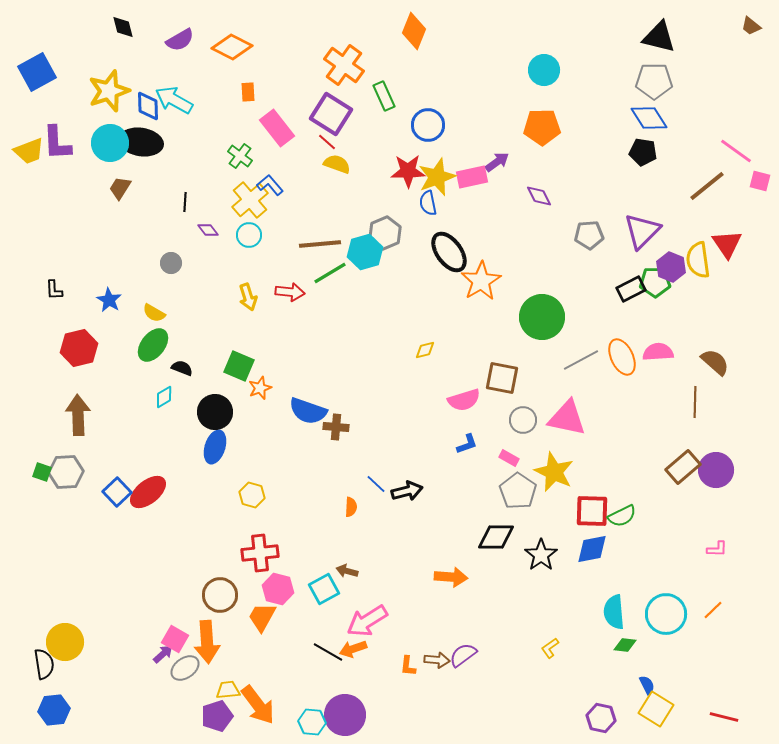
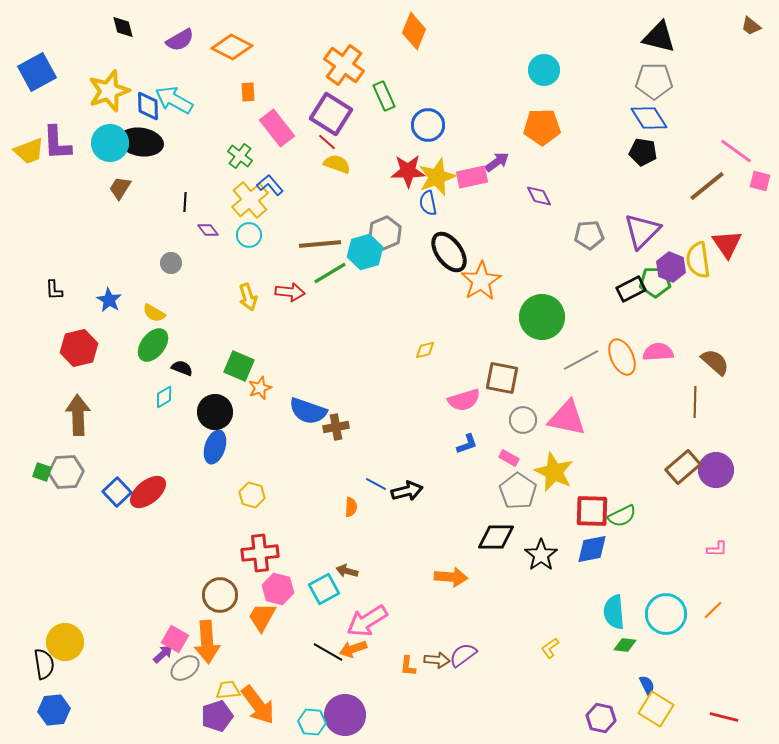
brown cross at (336, 427): rotated 15 degrees counterclockwise
blue line at (376, 484): rotated 15 degrees counterclockwise
